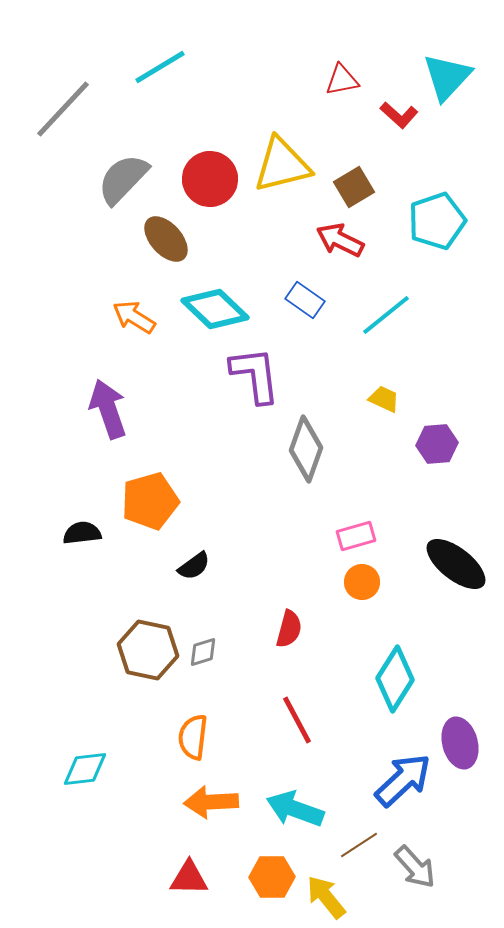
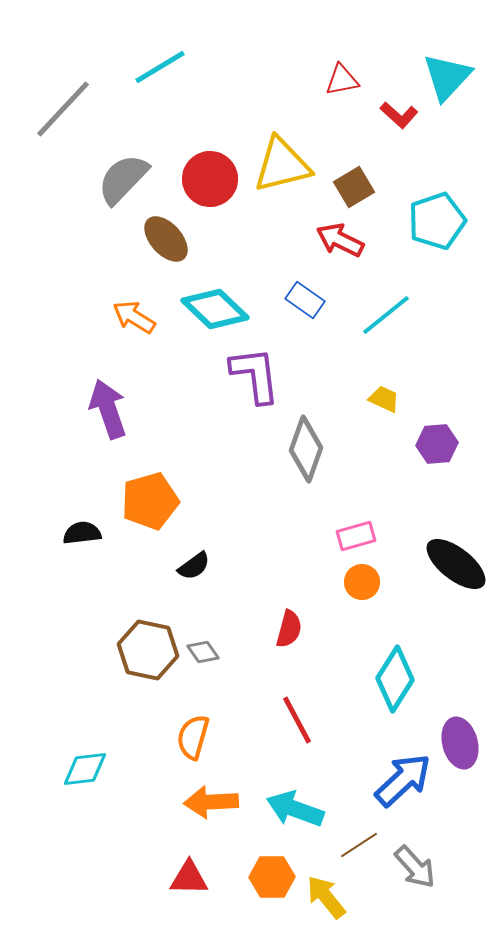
gray diamond at (203, 652): rotated 72 degrees clockwise
orange semicircle at (193, 737): rotated 9 degrees clockwise
